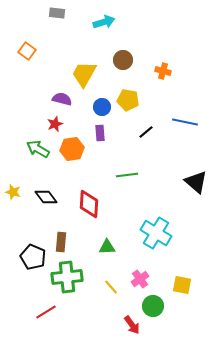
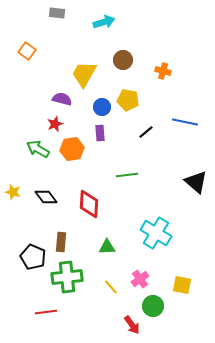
red line: rotated 25 degrees clockwise
